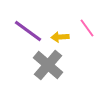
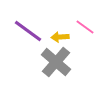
pink line: moved 2 px left, 1 px up; rotated 18 degrees counterclockwise
gray cross: moved 8 px right, 3 px up
